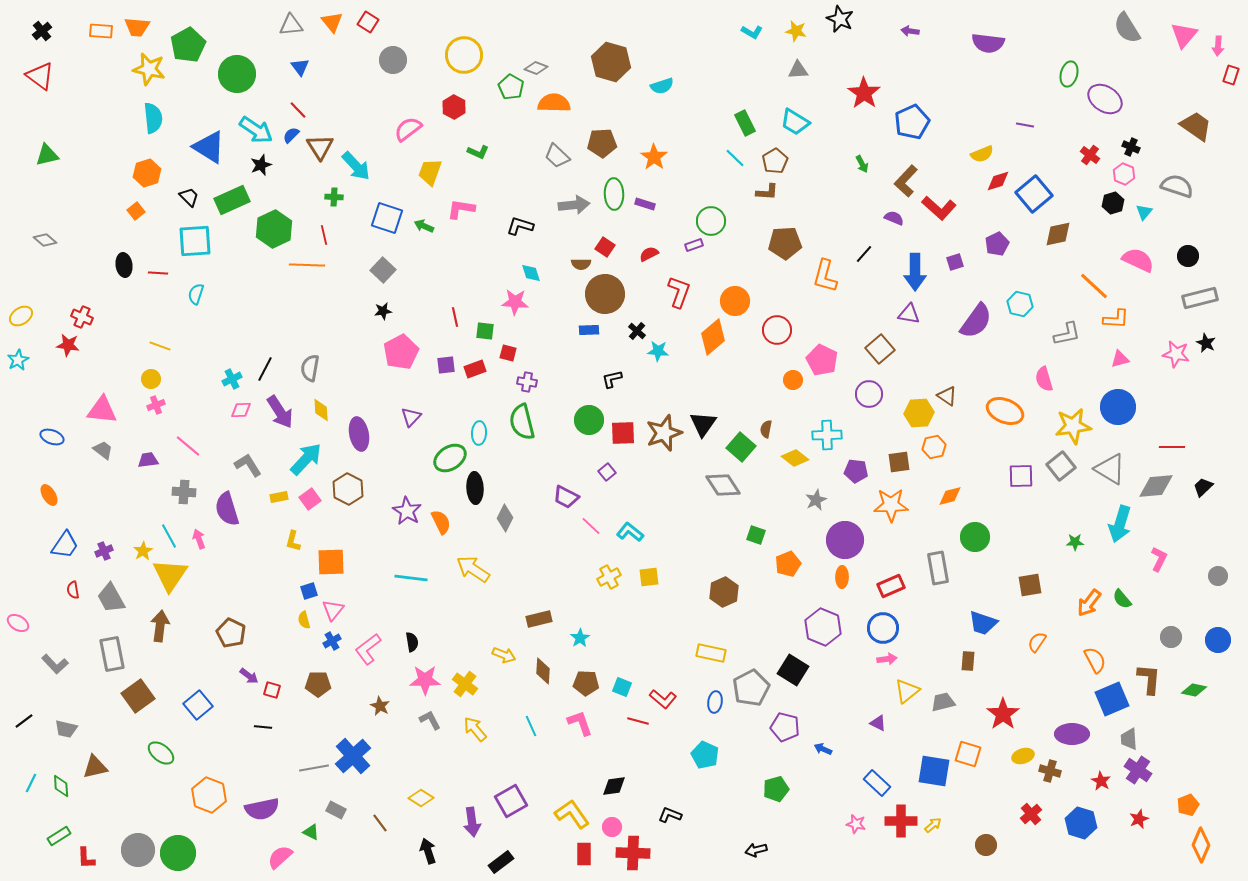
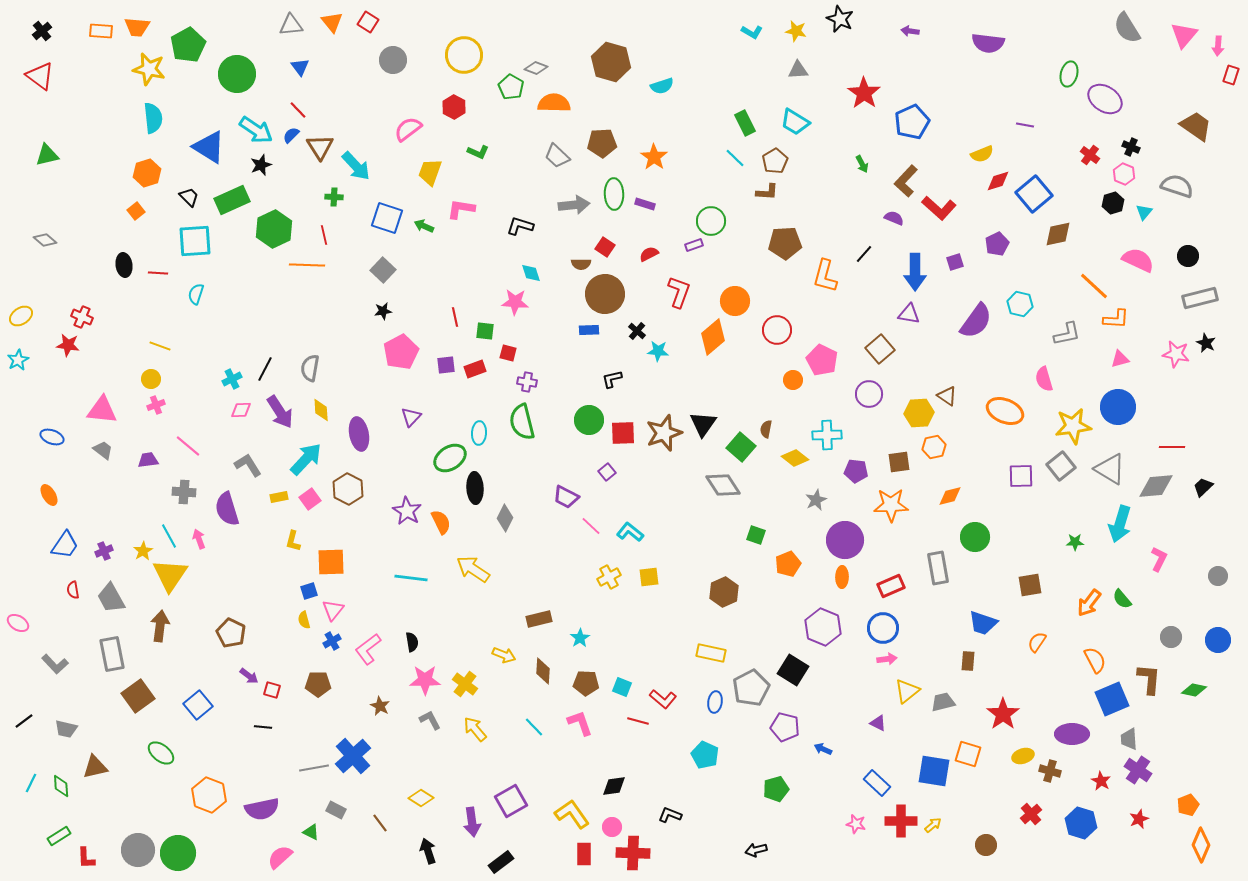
cyan line at (531, 726): moved 3 px right, 1 px down; rotated 20 degrees counterclockwise
